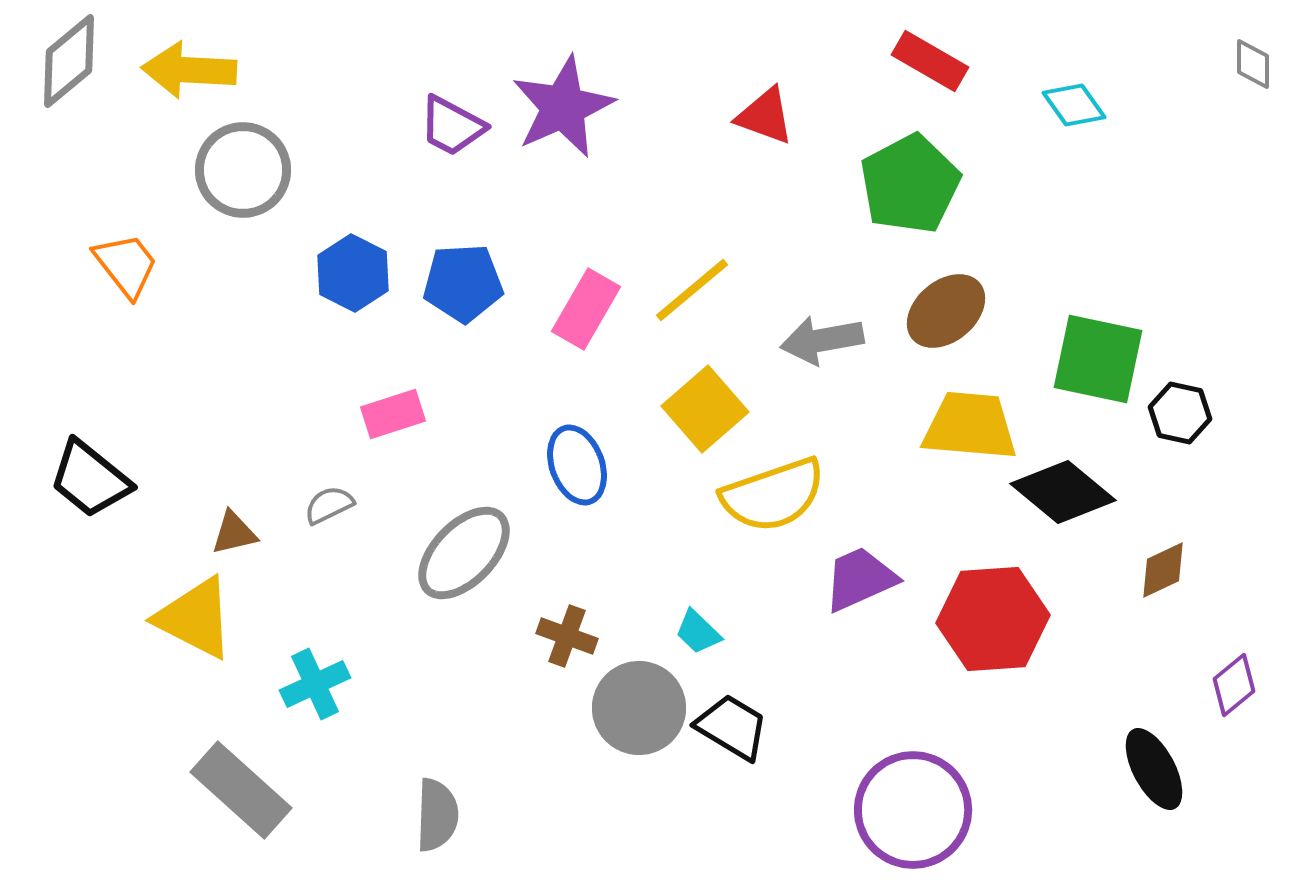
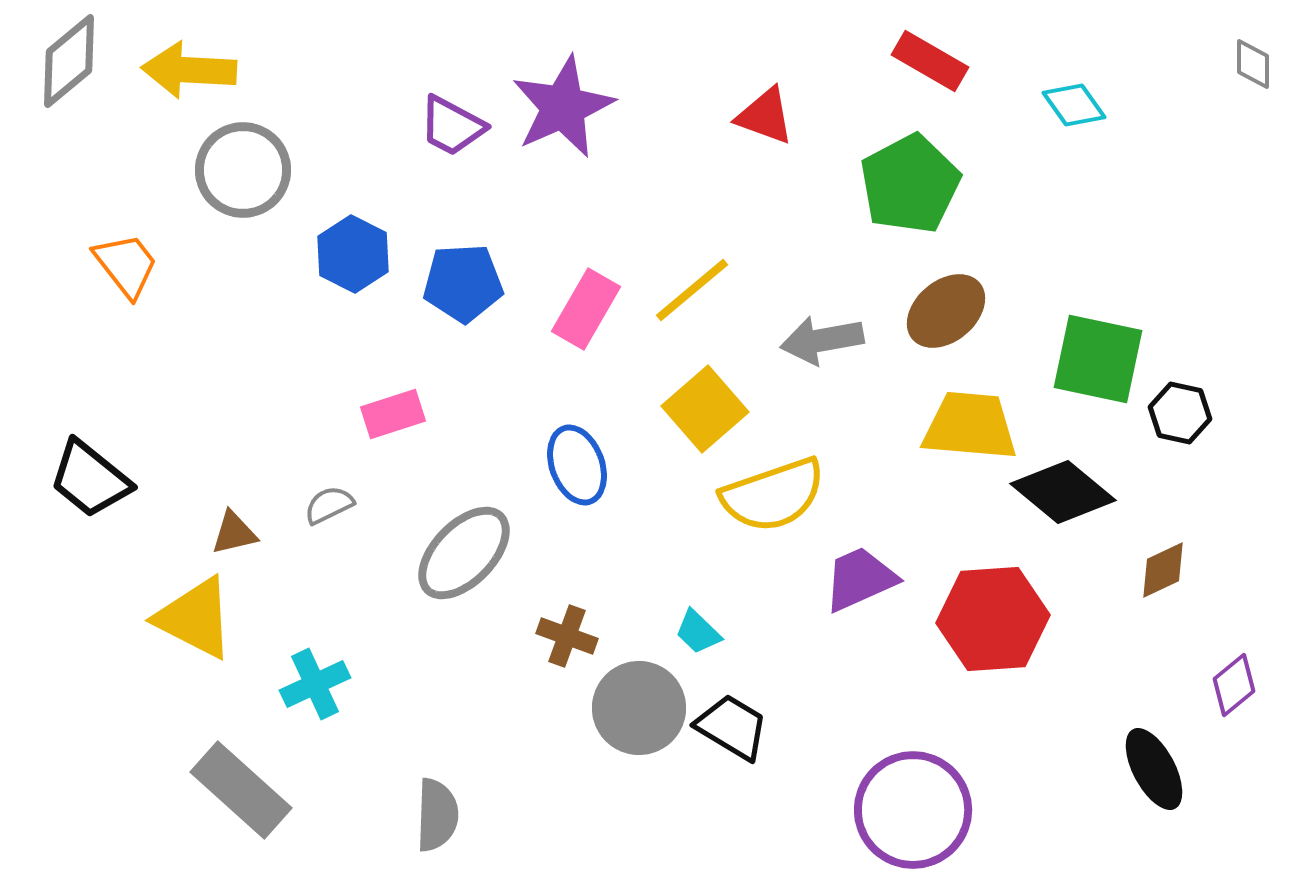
blue hexagon at (353, 273): moved 19 px up
